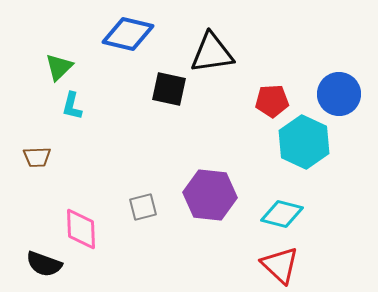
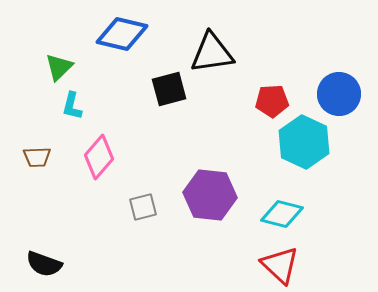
blue diamond: moved 6 px left
black square: rotated 27 degrees counterclockwise
pink diamond: moved 18 px right, 72 px up; rotated 42 degrees clockwise
